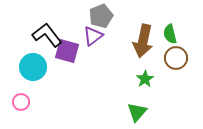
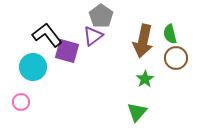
gray pentagon: rotated 15 degrees counterclockwise
